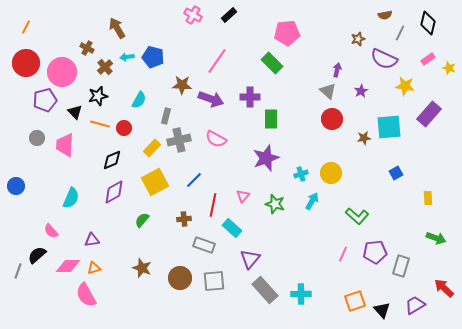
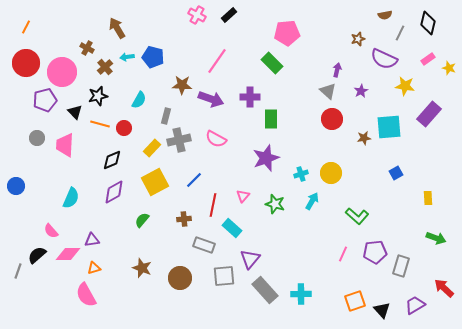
pink cross at (193, 15): moved 4 px right
pink diamond at (68, 266): moved 12 px up
gray square at (214, 281): moved 10 px right, 5 px up
